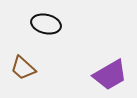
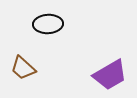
black ellipse: moved 2 px right; rotated 16 degrees counterclockwise
